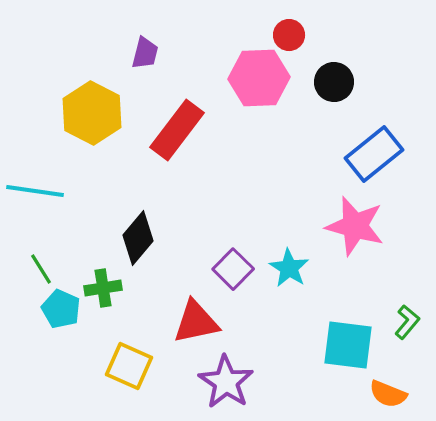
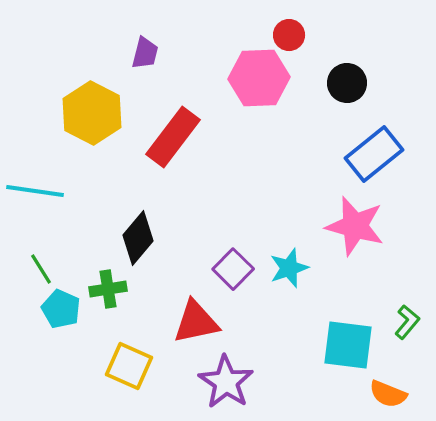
black circle: moved 13 px right, 1 px down
red rectangle: moved 4 px left, 7 px down
cyan star: rotated 21 degrees clockwise
green cross: moved 5 px right, 1 px down
